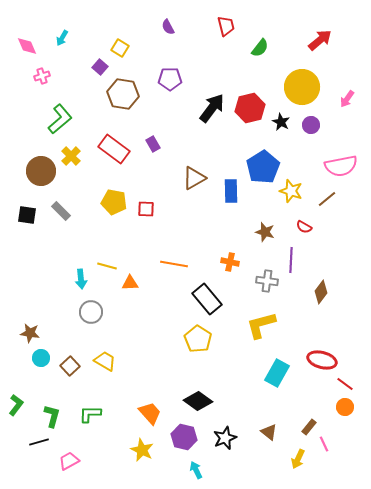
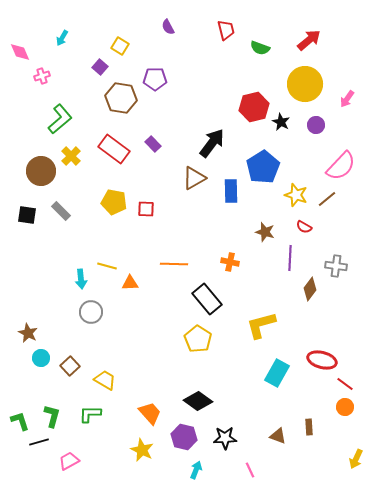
red trapezoid at (226, 26): moved 4 px down
red arrow at (320, 40): moved 11 px left
pink diamond at (27, 46): moved 7 px left, 6 px down
yellow square at (120, 48): moved 2 px up
green semicircle at (260, 48): rotated 72 degrees clockwise
purple pentagon at (170, 79): moved 15 px left
yellow circle at (302, 87): moved 3 px right, 3 px up
brown hexagon at (123, 94): moved 2 px left, 4 px down
black arrow at (212, 108): moved 35 px down
red hexagon at (250, 108): moved 4 px right, 1 px up
purple circle at (311, 125): moved 5 px right
purple rectangle at (153, 144): rotated 14 degrees counterclockwise
pink semicircle at (341, 166): rotated 36 degrees counterclockwise
yellow star at (291, 191): moved 5 px right, 4 px down
purple line at (291, 260): moved 1 px left, 2 px up
orange line at (174, 264): rotated 8 degrees counterclockwise
gray cross at (267, 281): moved 69 px right, 15 px up
brown diamond at (321, 292): moved 11 px left, 3 px up
brown star at (30, 333): moved 2 px left; rotated 18 degrees clockwise
yellow trapezoid at (105, 361): moved 19 px down
green L-shape at (16, 405): moved 4 px right, 16 px down; rotated 55 degrees counterclockwise
brown rectangle at (309, 427): rotated 42 degrees counterclockwise
brown triangle at (269, 432): moved 9 px right, 4 px down; rotated 18 degrees counterclockwise
black star at (225, 438): rotated 20 degrees clockwise
pink line at (324, 444): moved 74 px left, 26 px down
yellow arrow at (298, 459): moved 58 px right
cyan arrow at (196, 470): rotated 48 degrees clockwise
